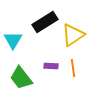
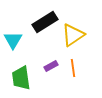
purple rectangle: rotated 32 degrees counterclockwise
green trapezoid: rotated 30 degrees clockwise
